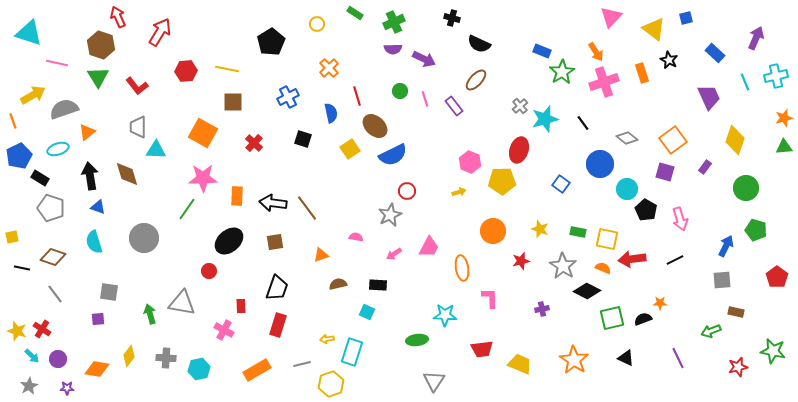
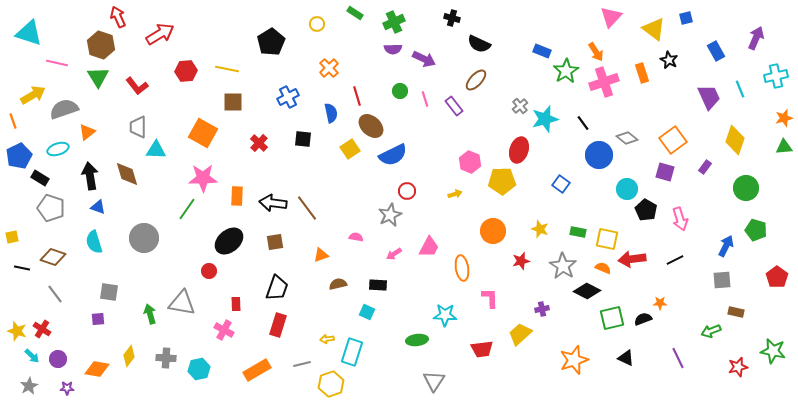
red arrow at (160, 32): moved 2 px down; rotated 28 degrees clockwise
blue rectangle at (715, 53): moved 1 px right, 2 px up; rotated 18 degrees clockwise
green star at (562, 72): moved 4 px right, 1 px up
cyan line at (745, 82): moved 5 px left, 7 px down
brown ellipse at (375, 126): moved 4 px left
black square at (303, 139): rotated 12 degrees counterclockwise
red cross at (254, 143): moved 5 px right
blue circle at (600, 164): moved 1 px left, 9 px up
yellow arrow at (459, 192): moved 4 px left, 2 px down
red rectangle at (241, 306): moved 5 px left, 2 px up
orange star at (574, 360): rotated 20 degrees clockwise
yellow trapezoid at (520, 364): moved 30 px up; rotated 65 degrees counterclockwise
